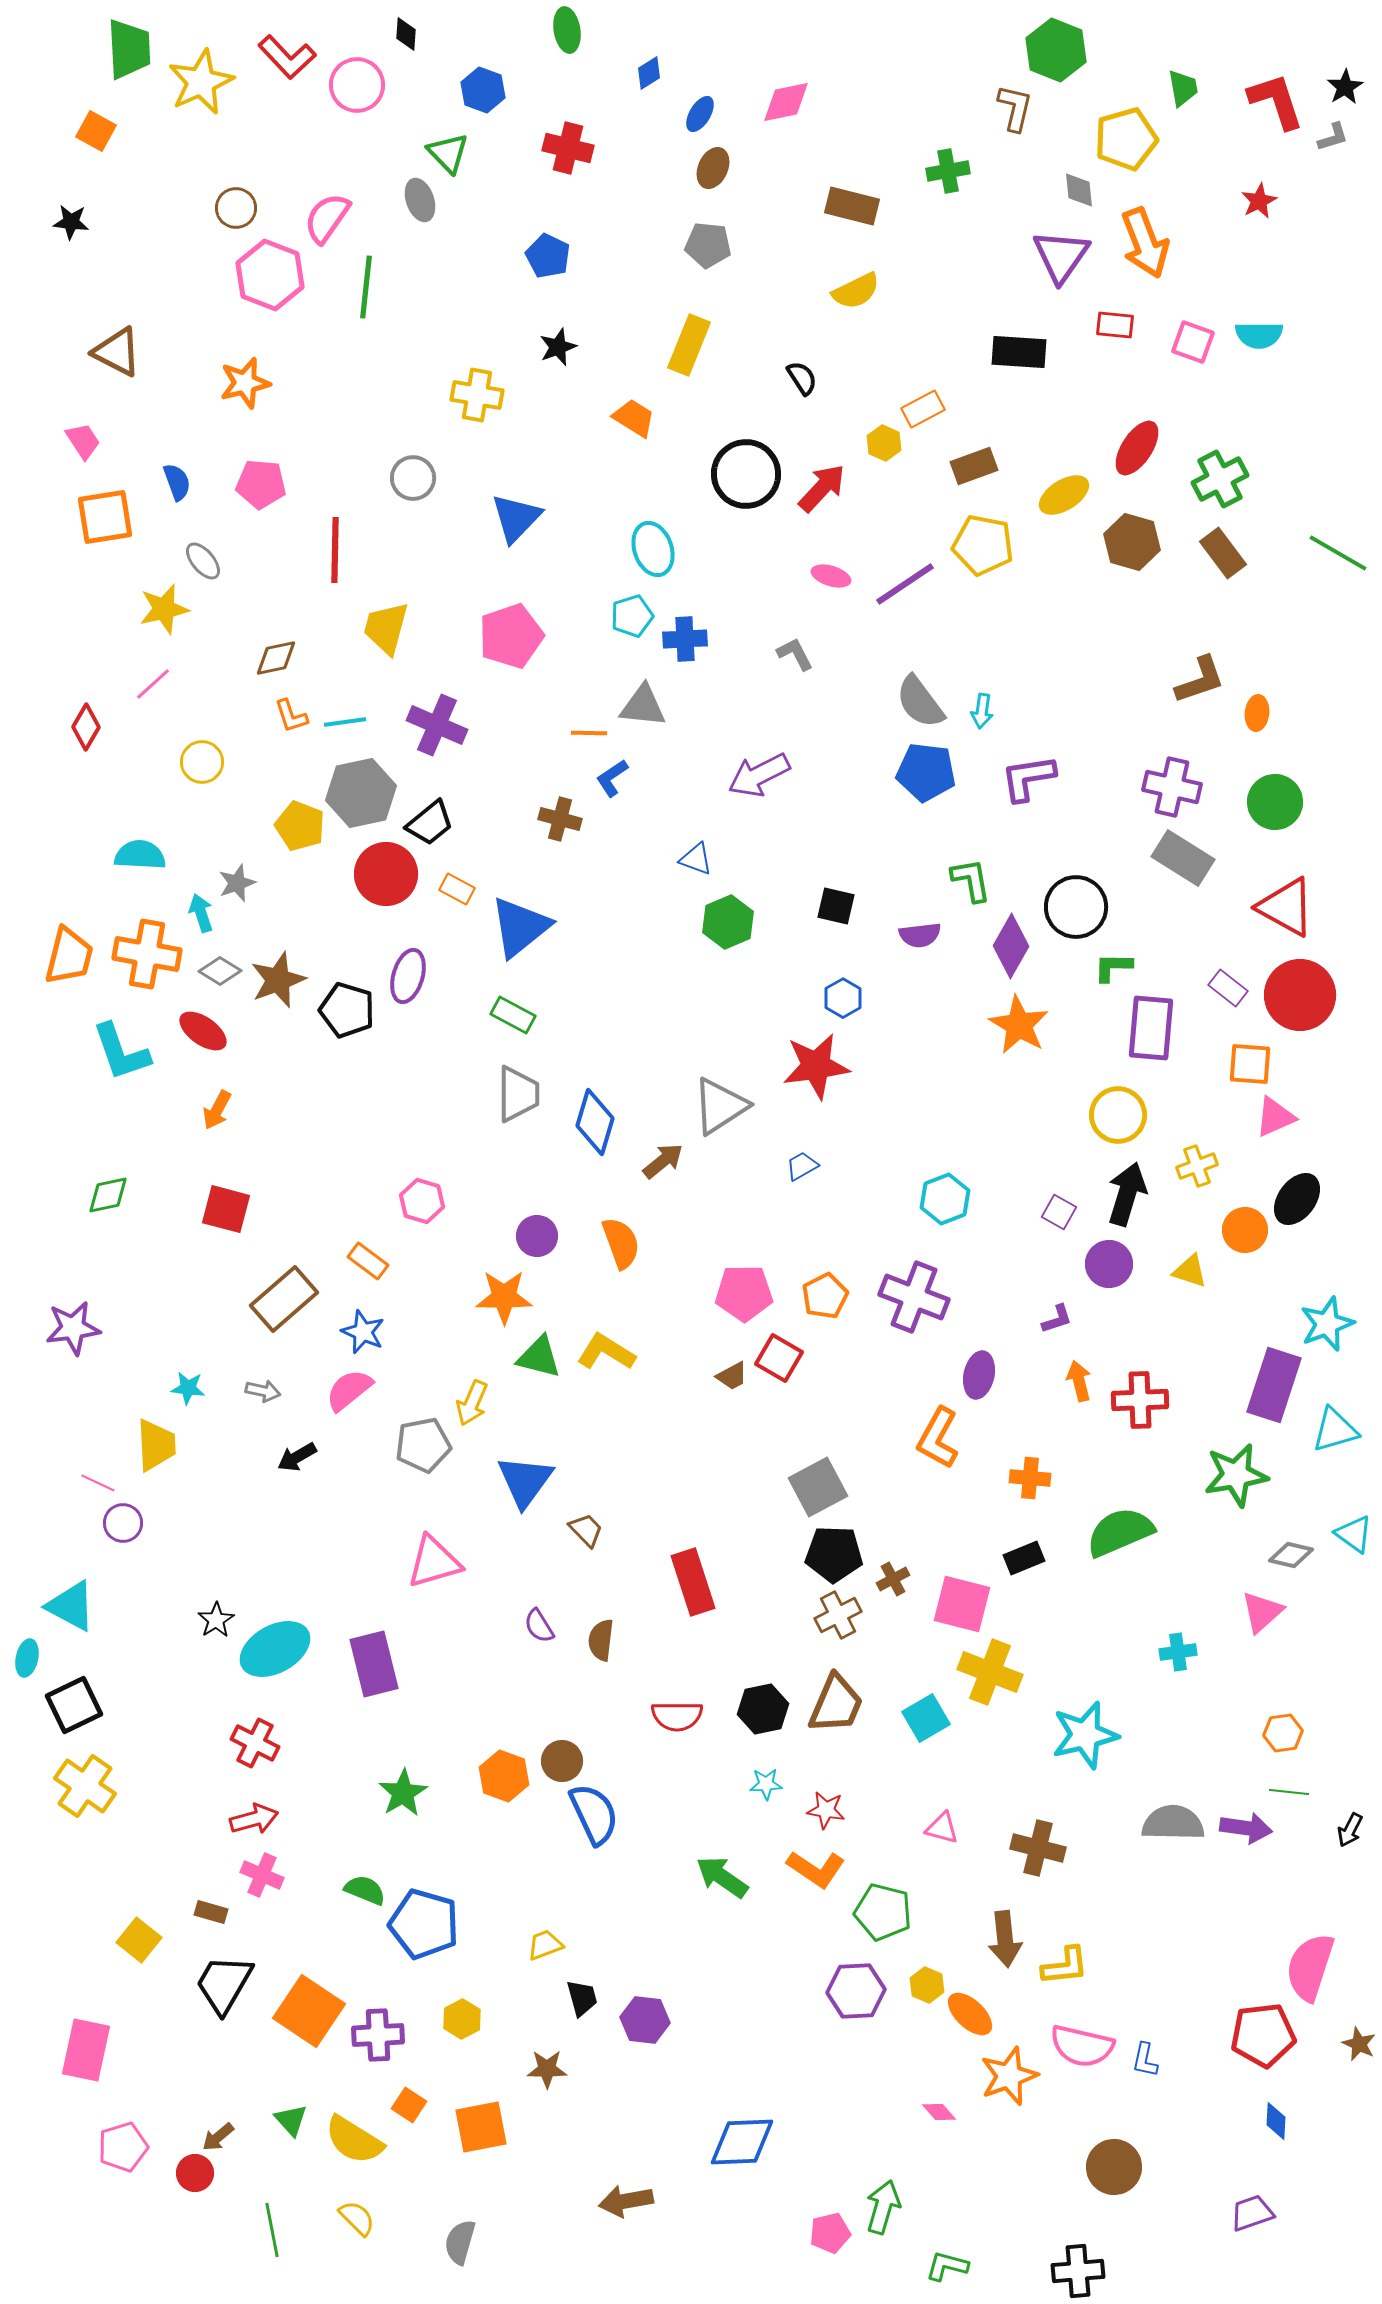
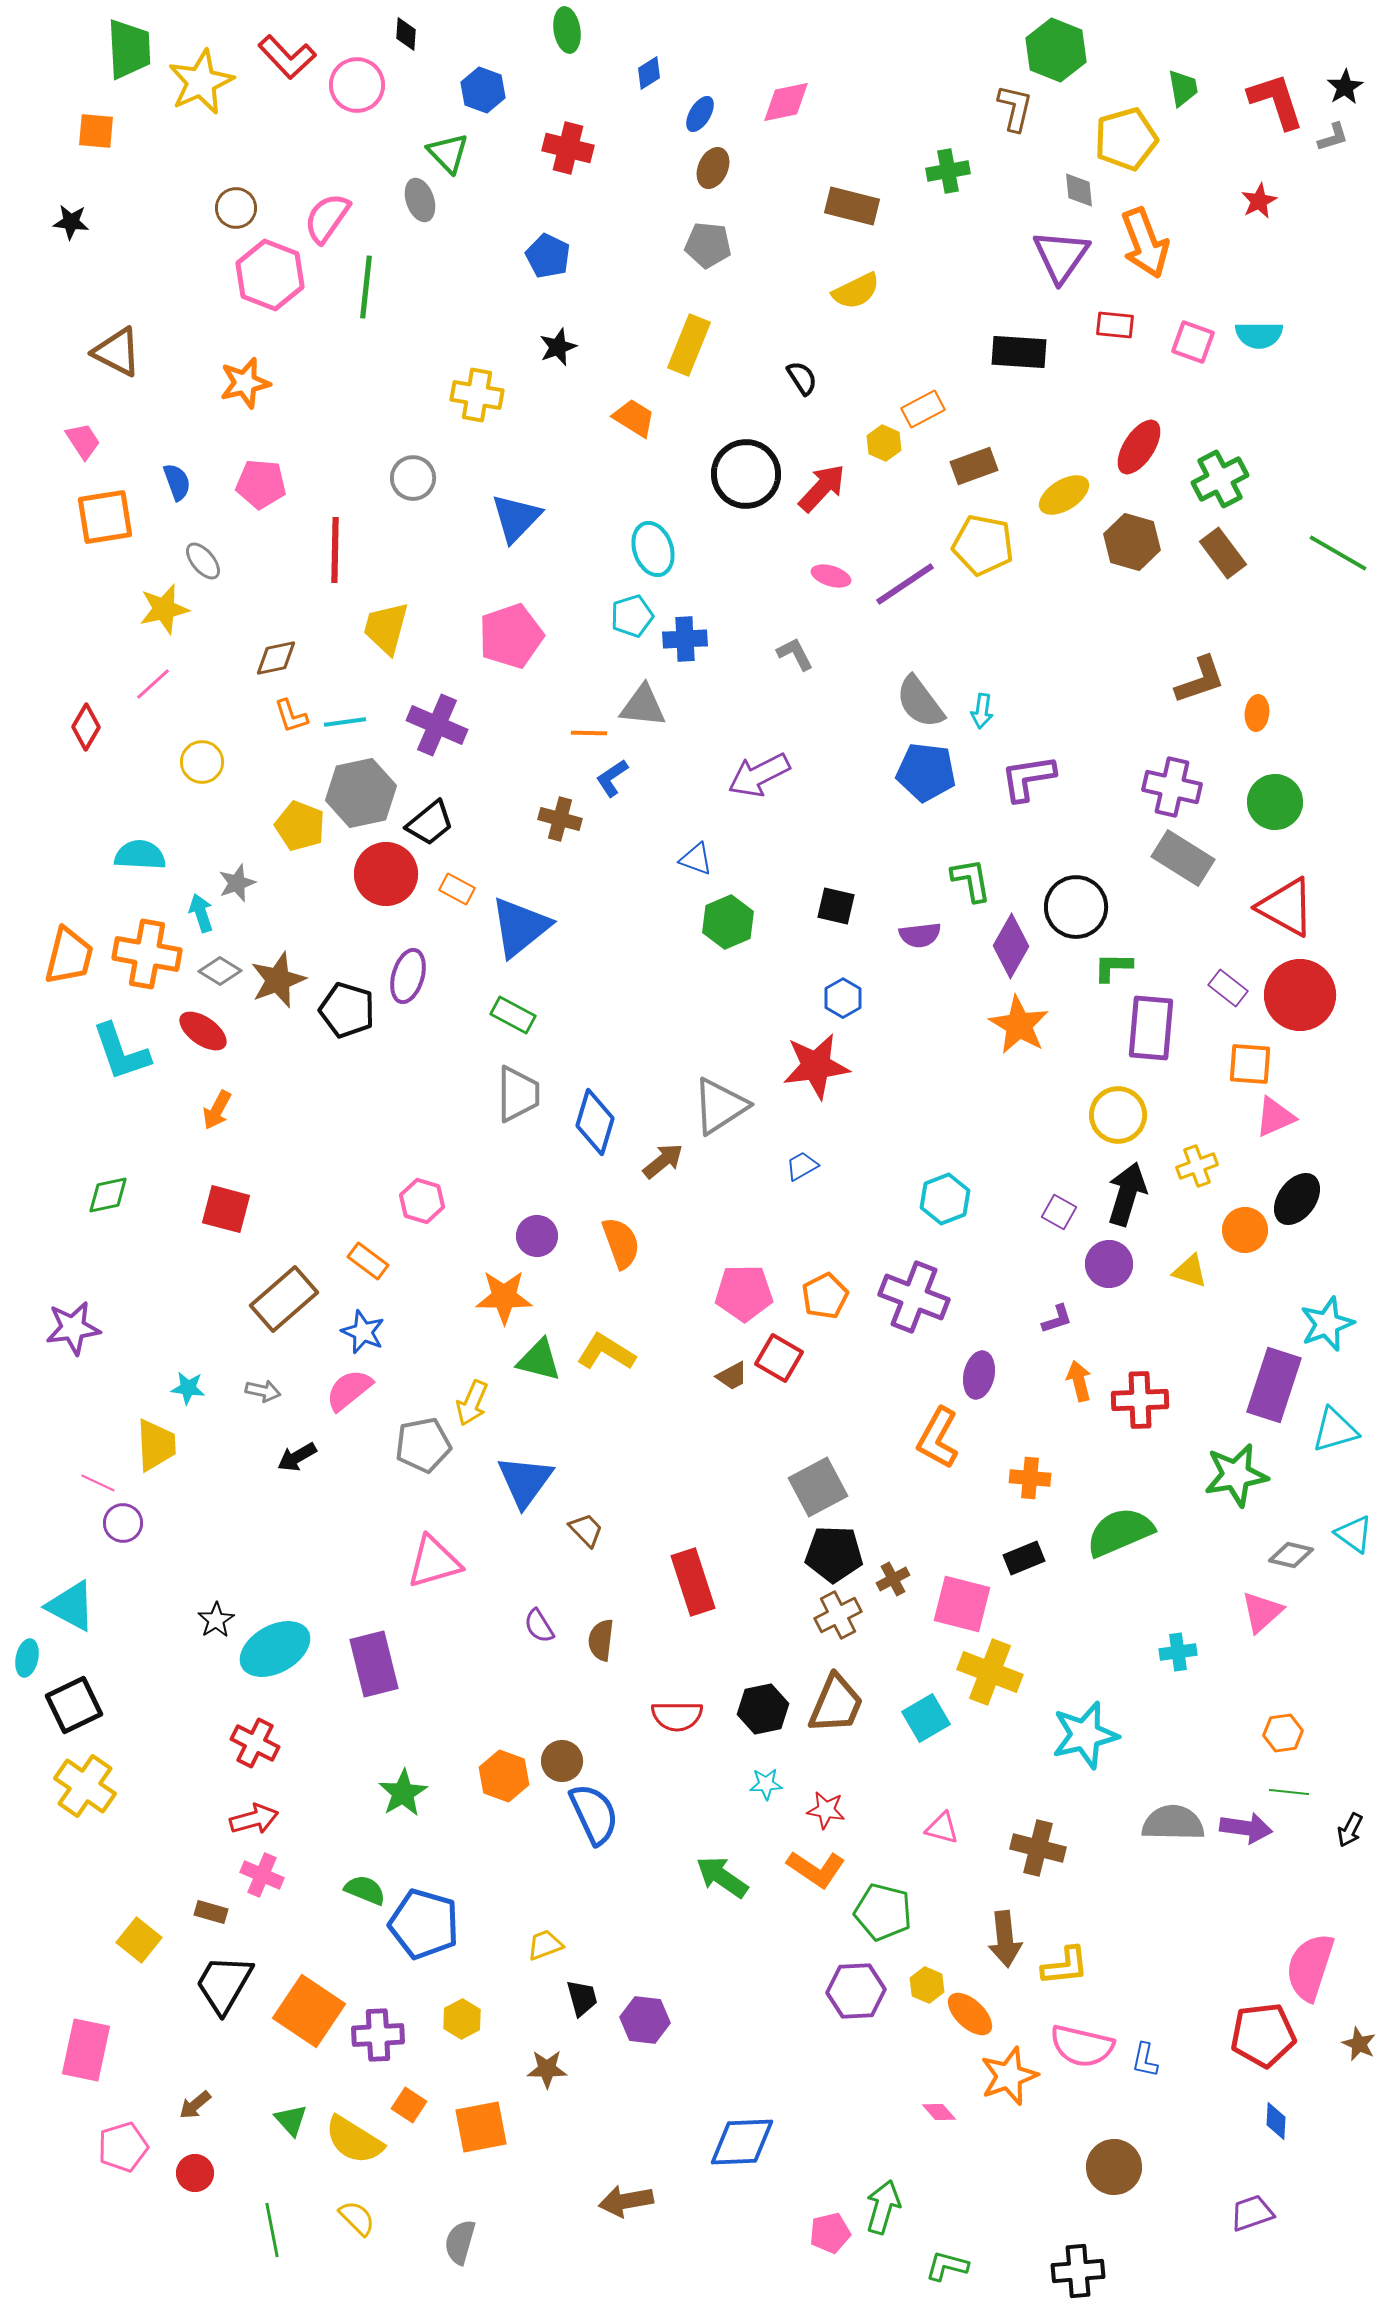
orange square at (96, 131): rotated 24 degrees counterclockwise
red ellipse at (1137, 448): moved 2 px right, 1 px up
green triangle at (539, 1357): moved 3 px down
brown arrow at (218, 2137): moved 23 px left, 32 px up
